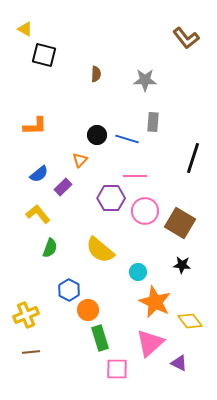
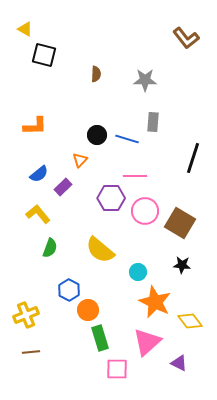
pink triangle: moved 3 px left, 1 px up
